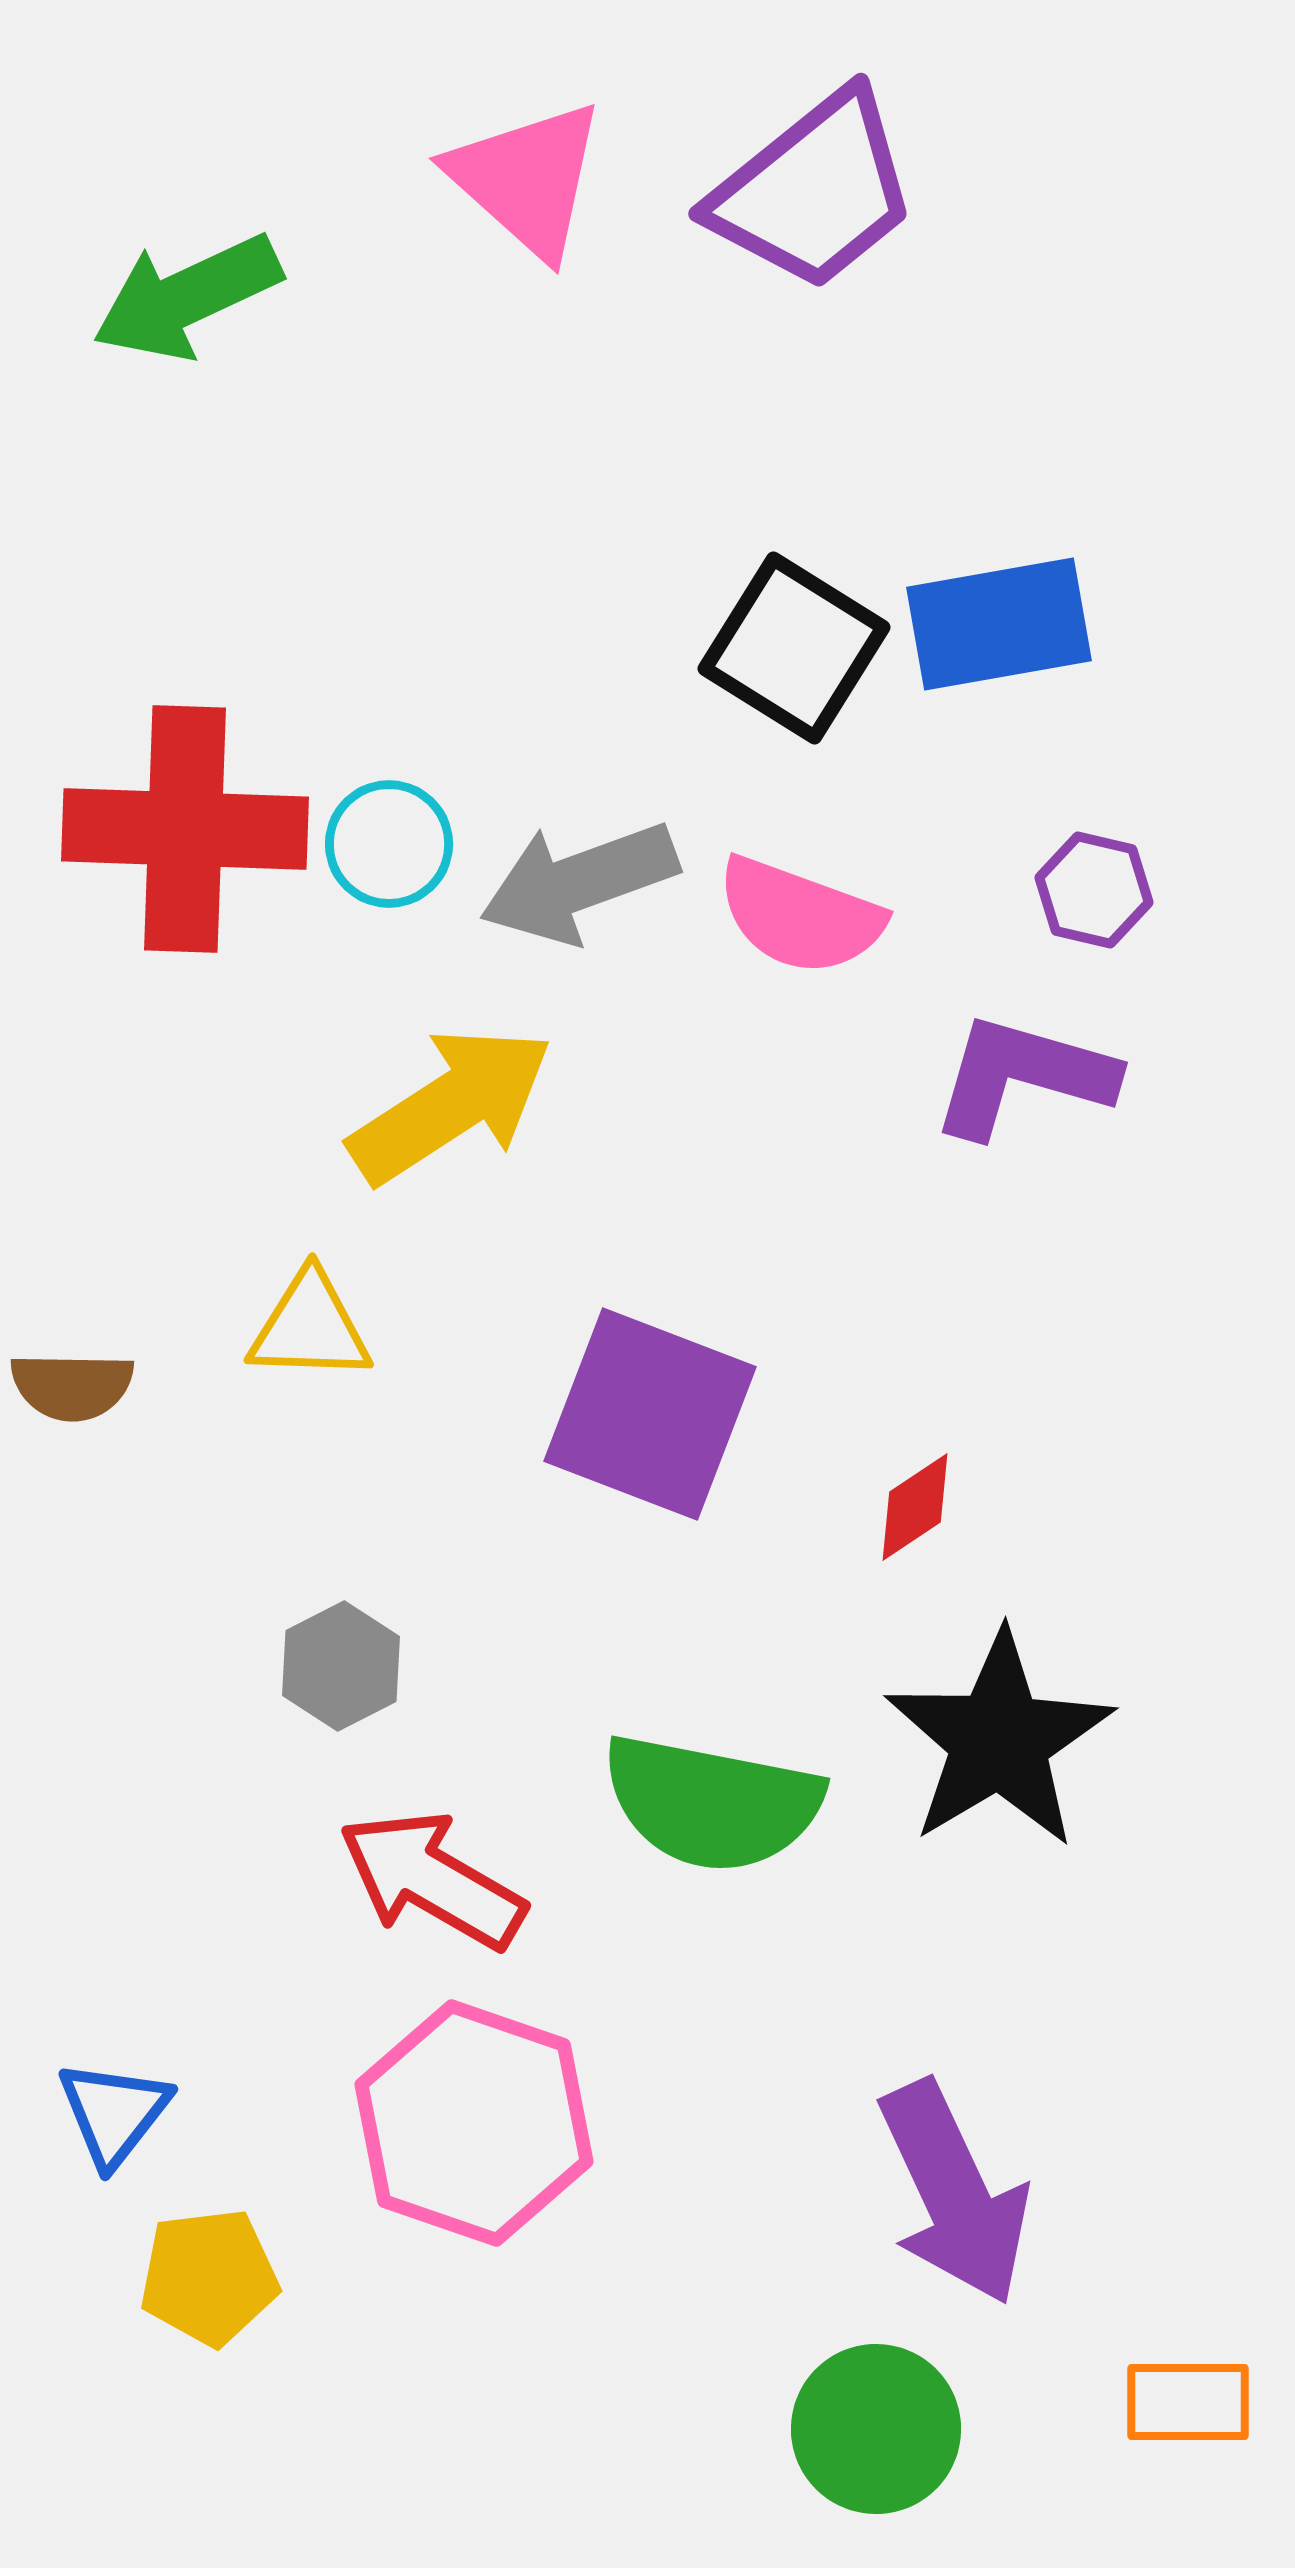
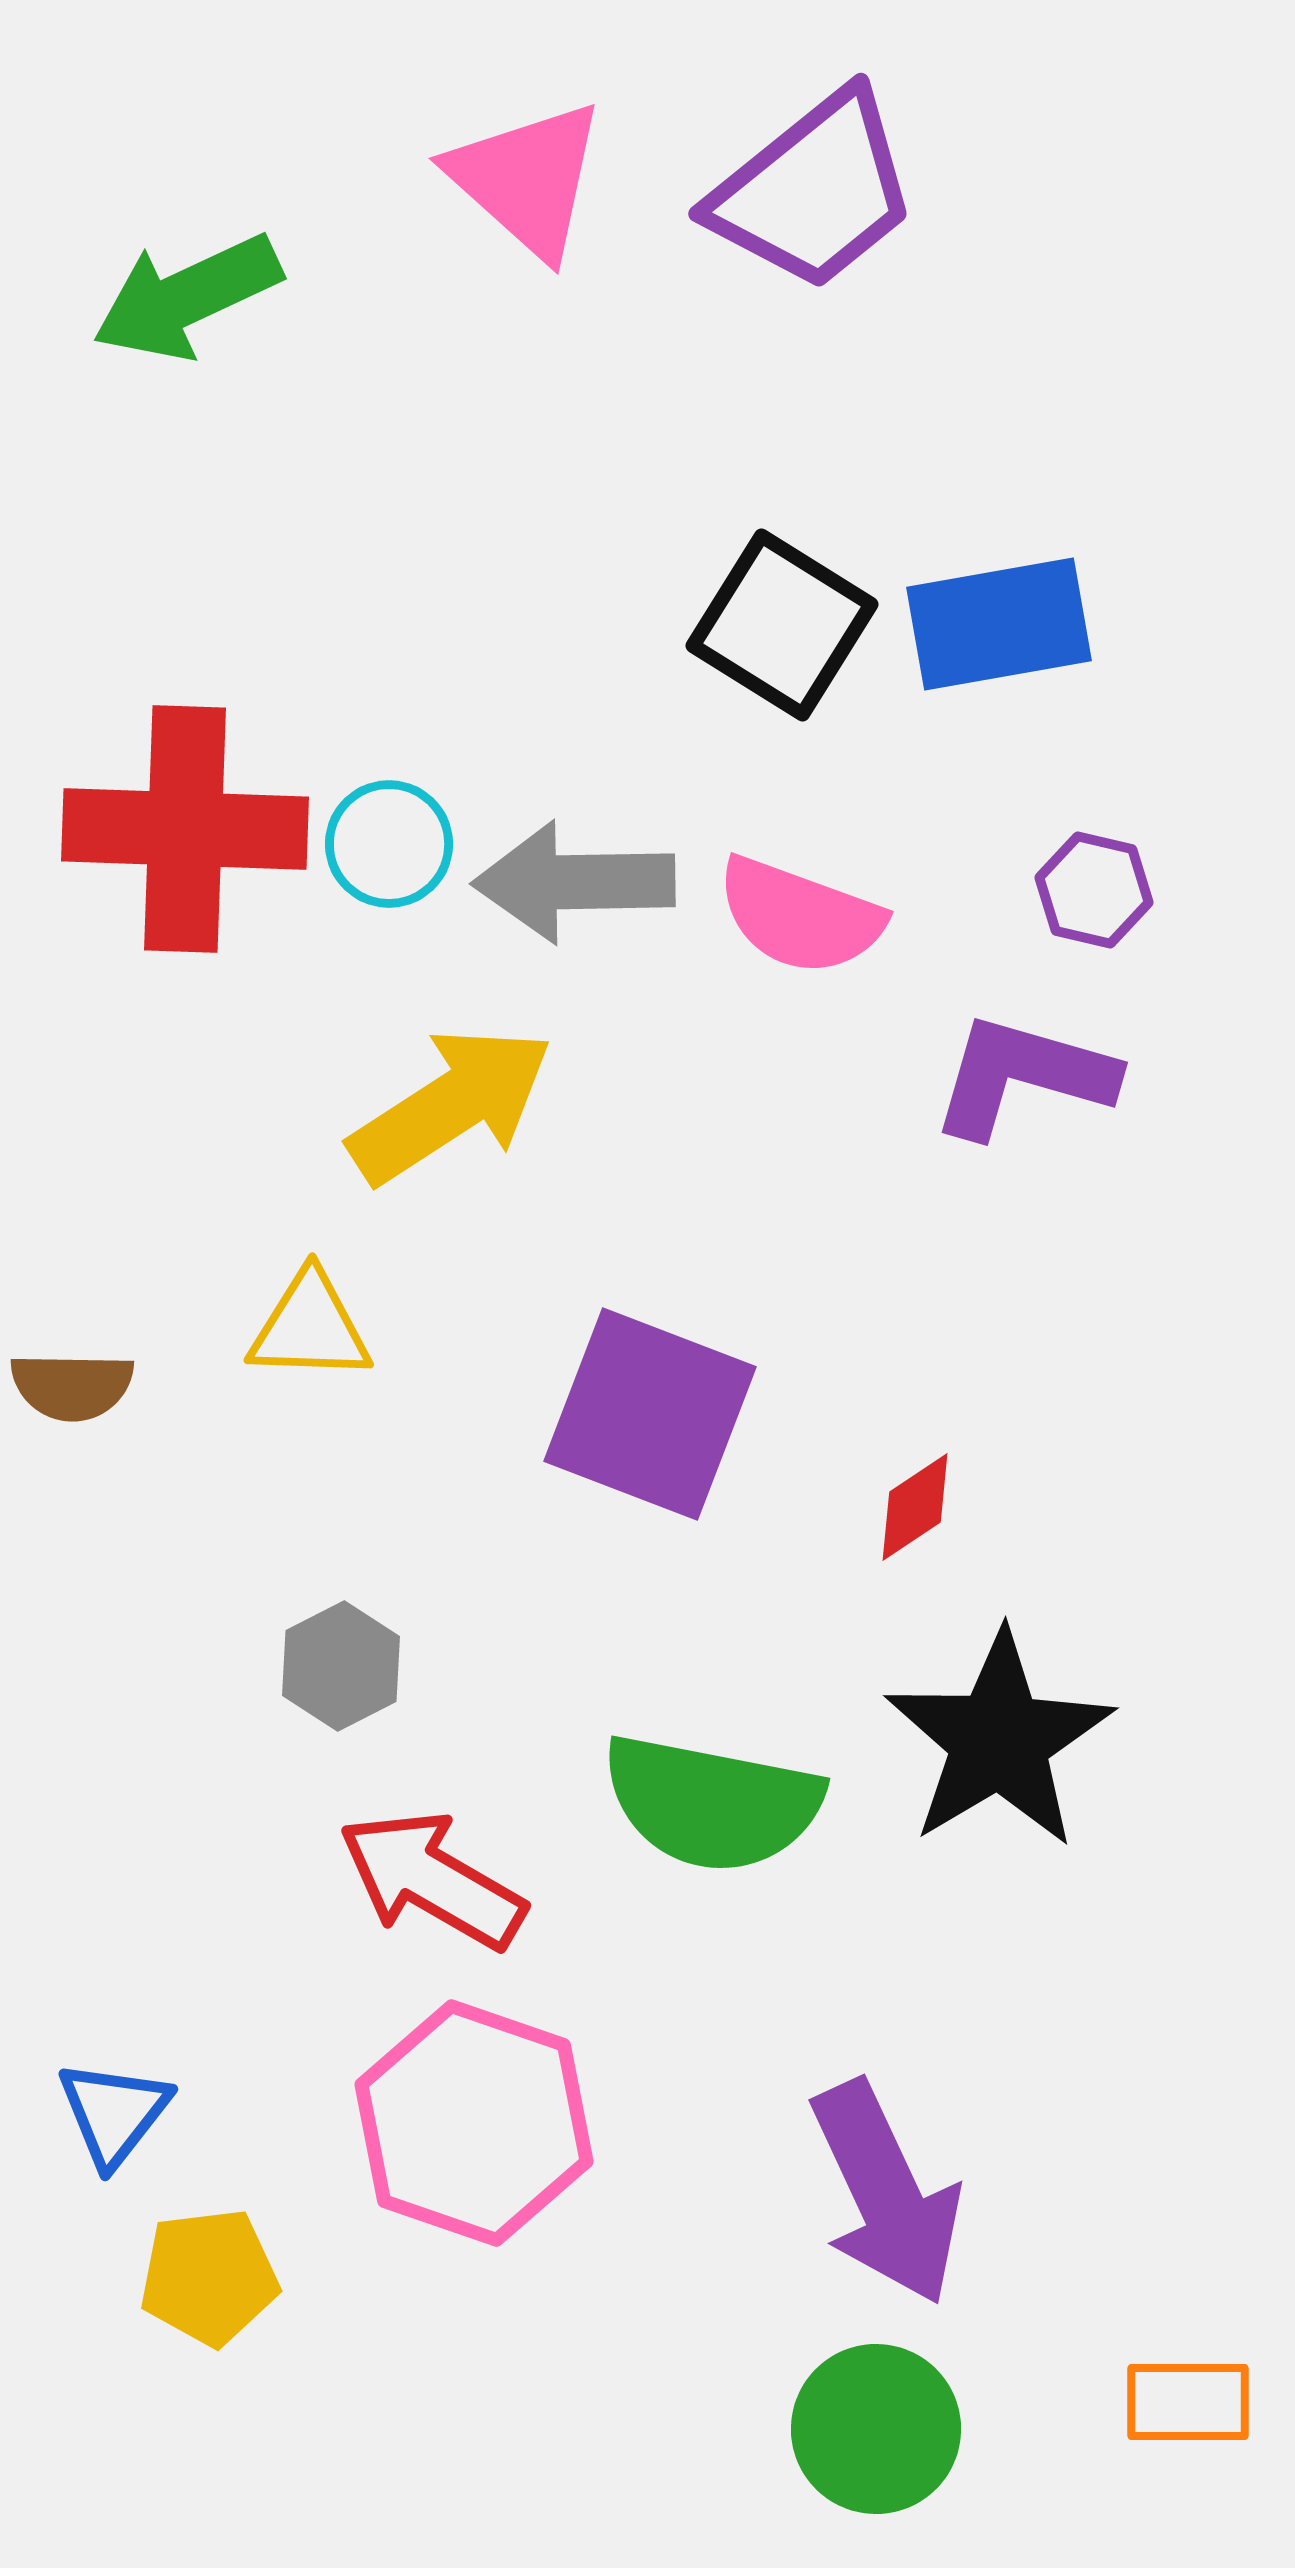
black square: moved 12 px left, 23 px up
gray arrow: moved 5 px left; rotated 19 degrees clockwise
purple arrow: moved 68 px left
